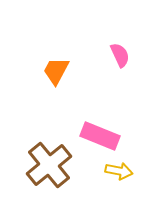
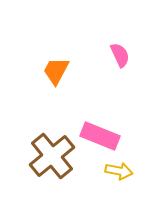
brown cross: moved 3 px right, 9 px up
